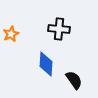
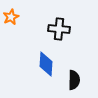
orange star: moved 17 px up
black semicircle: rotated 36 degrees clockwise
